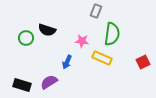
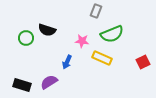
green semicircle: rotated 60 degrees clockwise
